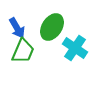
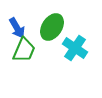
green trapezoid: moved 1 px right, 1 px up
